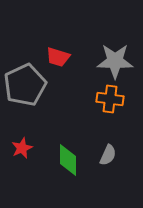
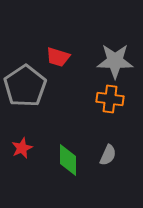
gray pentagon: moved 1 px down; rotated 9 degrees counterclockwise
